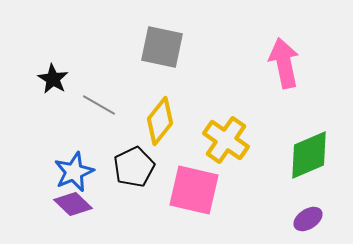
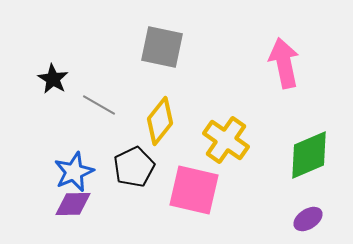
purple diamond: rotated 45 degrees counterclockwise
